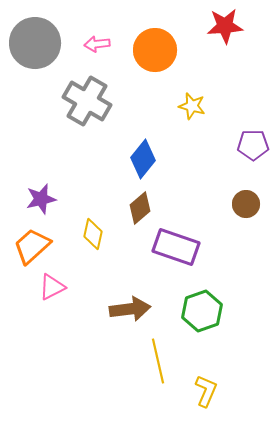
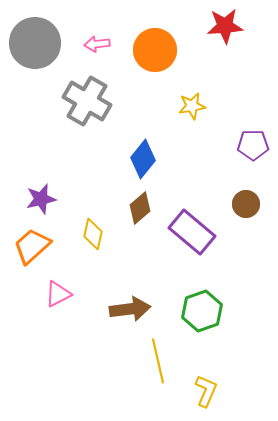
yellow star: rotated 24 degrees counterclockwise
purple rectangle: moved 16 px right, 15 px up; rotated 21 degrees clockwise
pink triangle: moved 6 px right, 7 px down
